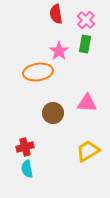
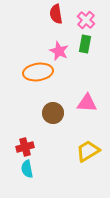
pink star: rotated 12 degrees counterclockwise
